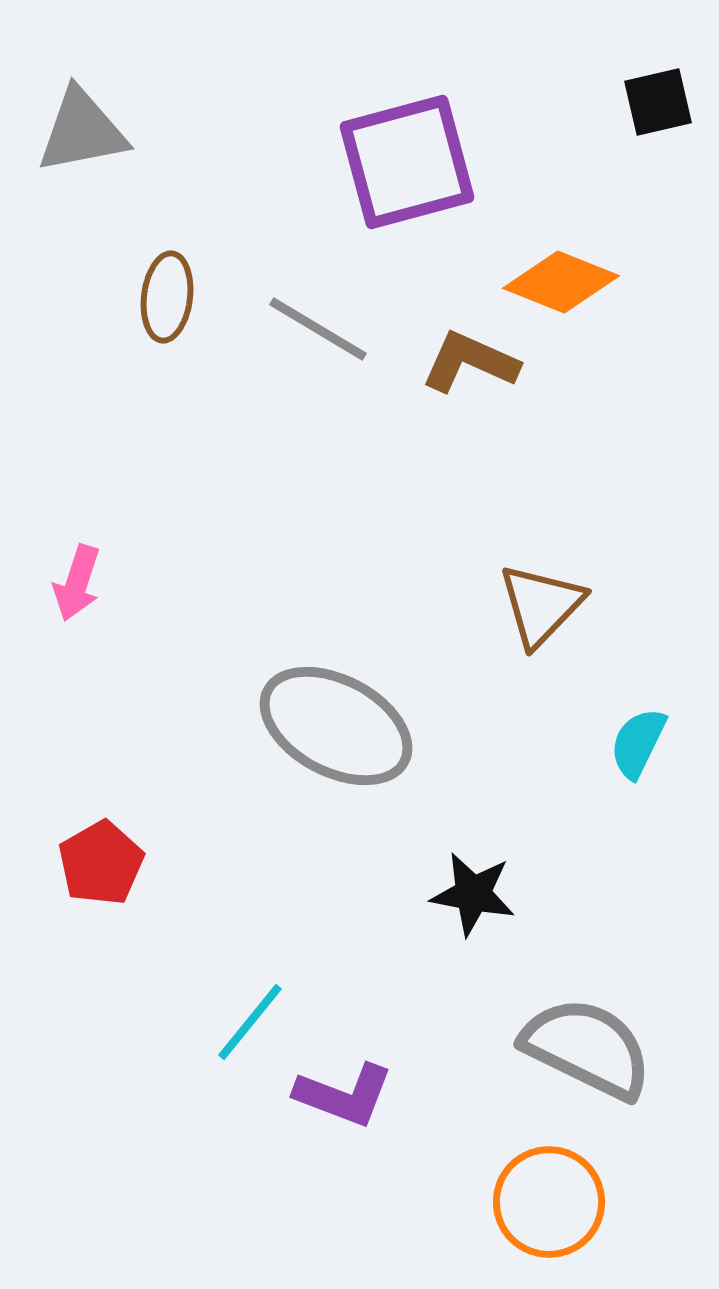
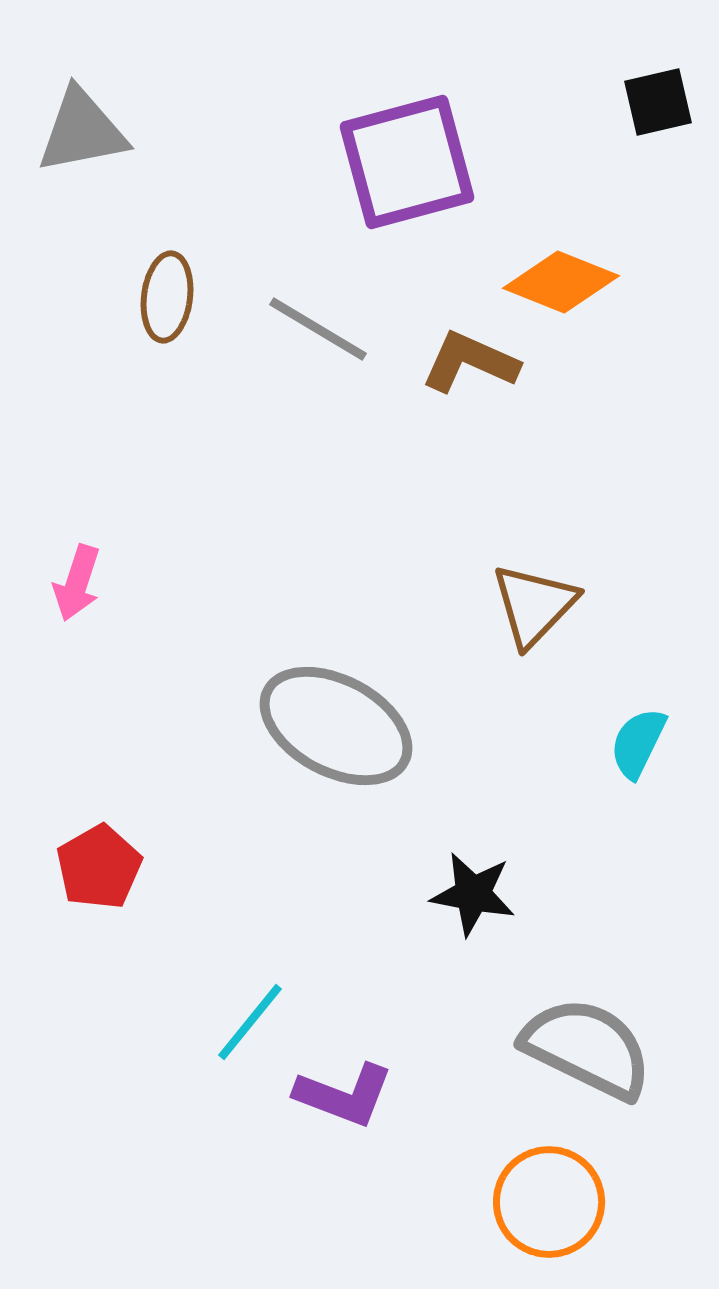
brown triangle: moved 7 px left
red pentagon: moved 2 px left, 4 px down
